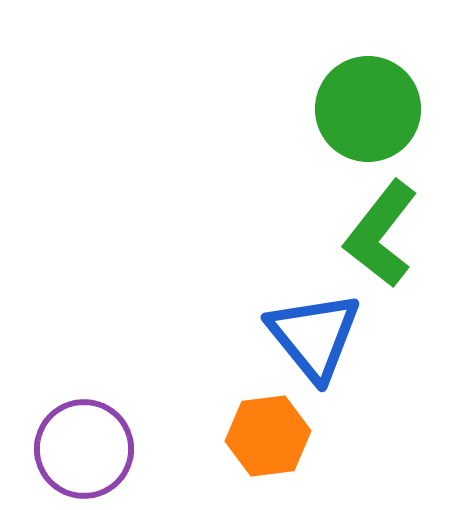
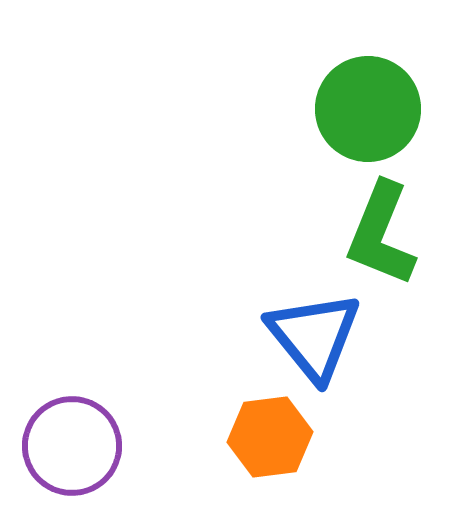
green L-shape: rotated 16 degrees counterclockwise
orange hexagon: moved 2 px right, 1 px down
purple circle: moved 12 px left, 3 px up
